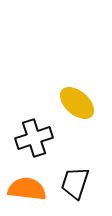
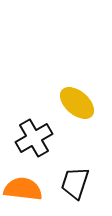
black cross: rotated 12 degrees counterclockwise
orange semicircle: moved 4 px left
